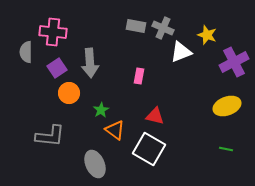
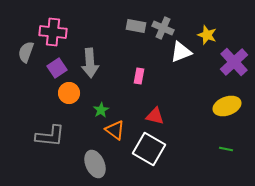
gray semicircle: rotated 20 degrees clockwise
purple cross: rotated 16 degrees counterclockwise
